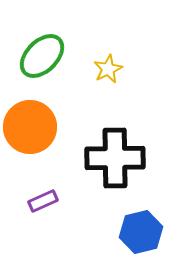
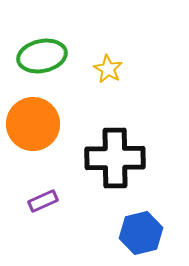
green ellipse: rotated 33 degrees clockwise
yellow star: rotated 16 degrees counterclockwise
orange circle: moved 3 px right, 3 px up
blue hexagon: moved 1 px down
